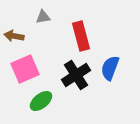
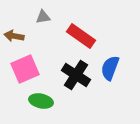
red rectangle: rotated 40 degrees counterclockwise
black cross: rotated 24 degrees counterclockwise
green ellipse: rotated 50 degrees clockwise
